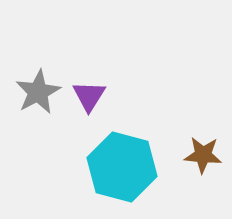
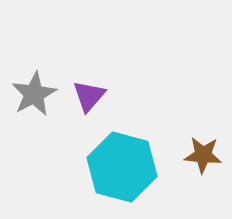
gray star: moved 4 px left, 2 px down
purple triangle: rotated 9 degrees clockwise
